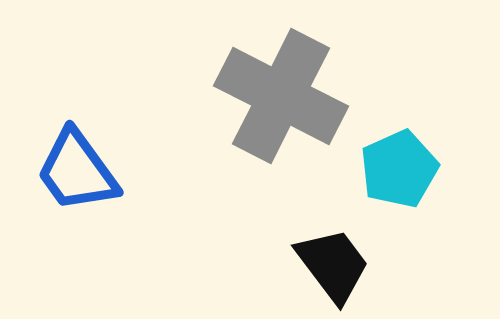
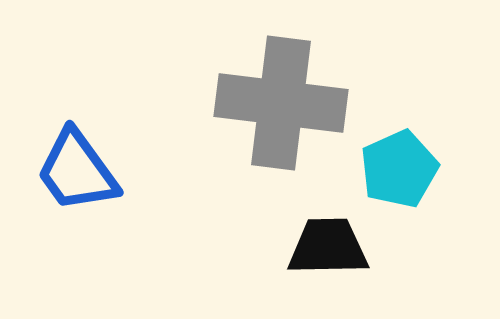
gray cross: moved 7 px down; rotated 20 degrees counterclockwise
black trapezoid: moved 5 px left, 18 px up; rotated 54 degrees counterclockwise
